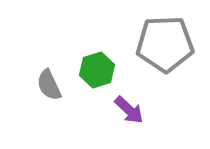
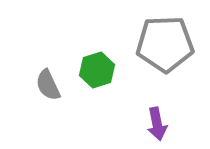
gray semicircle: moved 1 px left
purple arrow: moved 28 px right, 14 px down; rotated 36 degrees clockwise
